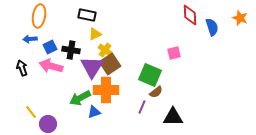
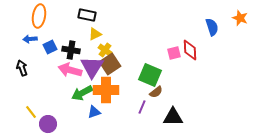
red diamond: moved 35 px down
pink arrow: moved 19 px right, 4 px down
green arrow: moved 2 px right, 5 px up
